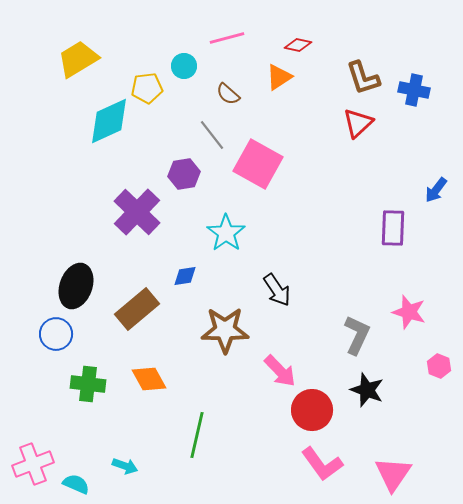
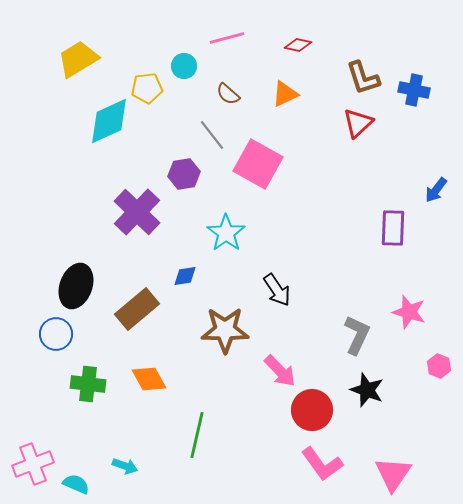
orange triangle: moved 6 px right, 17 px down; rotated 8 degrees clockwise
